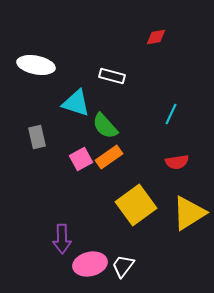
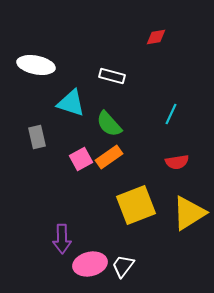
cyan triangle: moved 5 px left
green semicircle: moved 4 px right, 2 px up
yellow square: rotated 15 degrees clockwise
